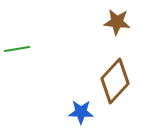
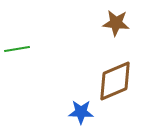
brown star: moved 1 px left, 1 px down
brown diamond: rotated 24 degrees clockwise
